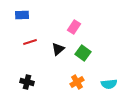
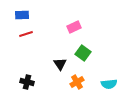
pink rectangle: rotated 32 degrees clockwise
red line: moved 4 px left, 8 px up
black triangle: moved 2 px right, 15 px down; rotated 24 degrees counterclockwise
